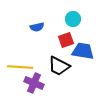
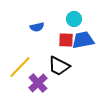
cyan circle: moved 1 px right
red square: rotated 21 degrees clockwise
blue trapezoid: moved 11 px up; rotated 20 degrees counterclockwise
yellow line: rotated 50 degrees counterclockwise
purple cross: moved 4 px right; rotated 24 degrees clockwise
